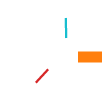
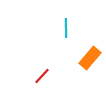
orange rectangle: moved 1 px down; rotated 50 degrees counterclockwise
